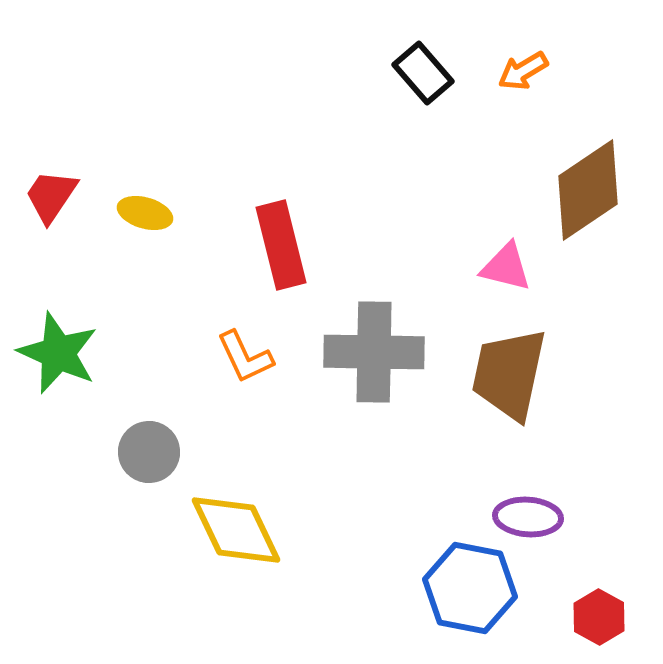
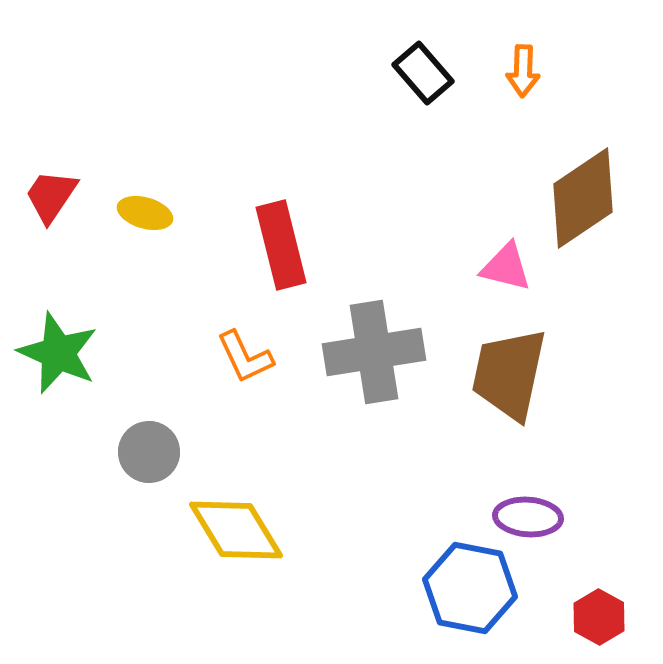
orange arrow: rotated 57 degrees counterclockwise
brown diamond: moved 5 px left, 8 px down
gray cross: rotated 10 degrees counterclockwise
yellow diamond: rotated 6 degrees counterclockwise
